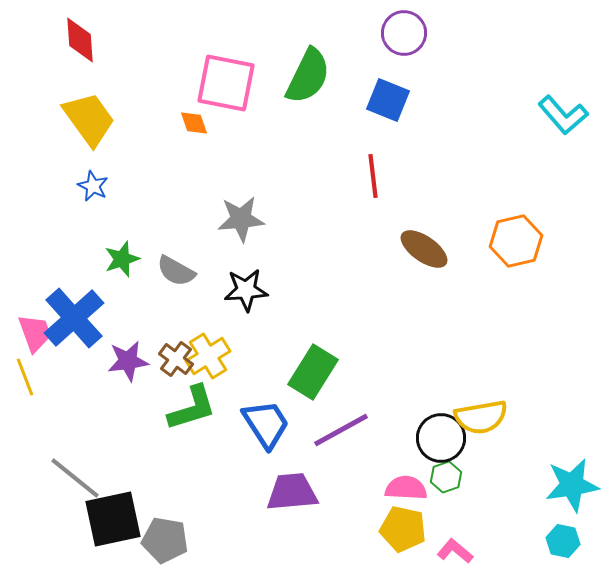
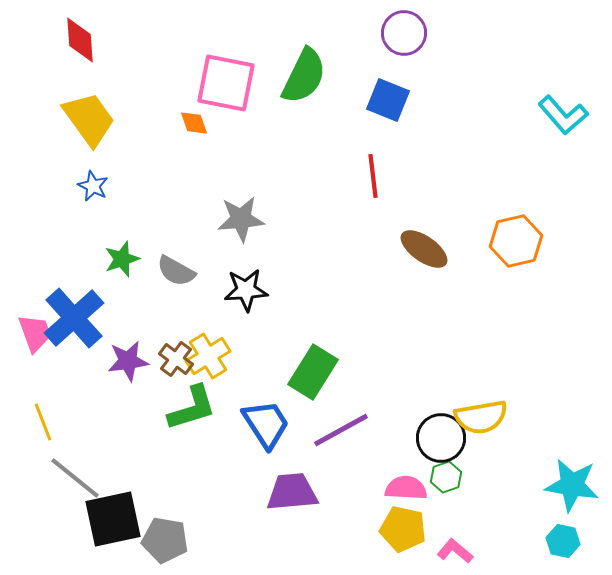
green semicircle: moved 4 px left
yellow line: moved 18 px right, 45 px down
cyan star: rotated 18 degrees clockwise
